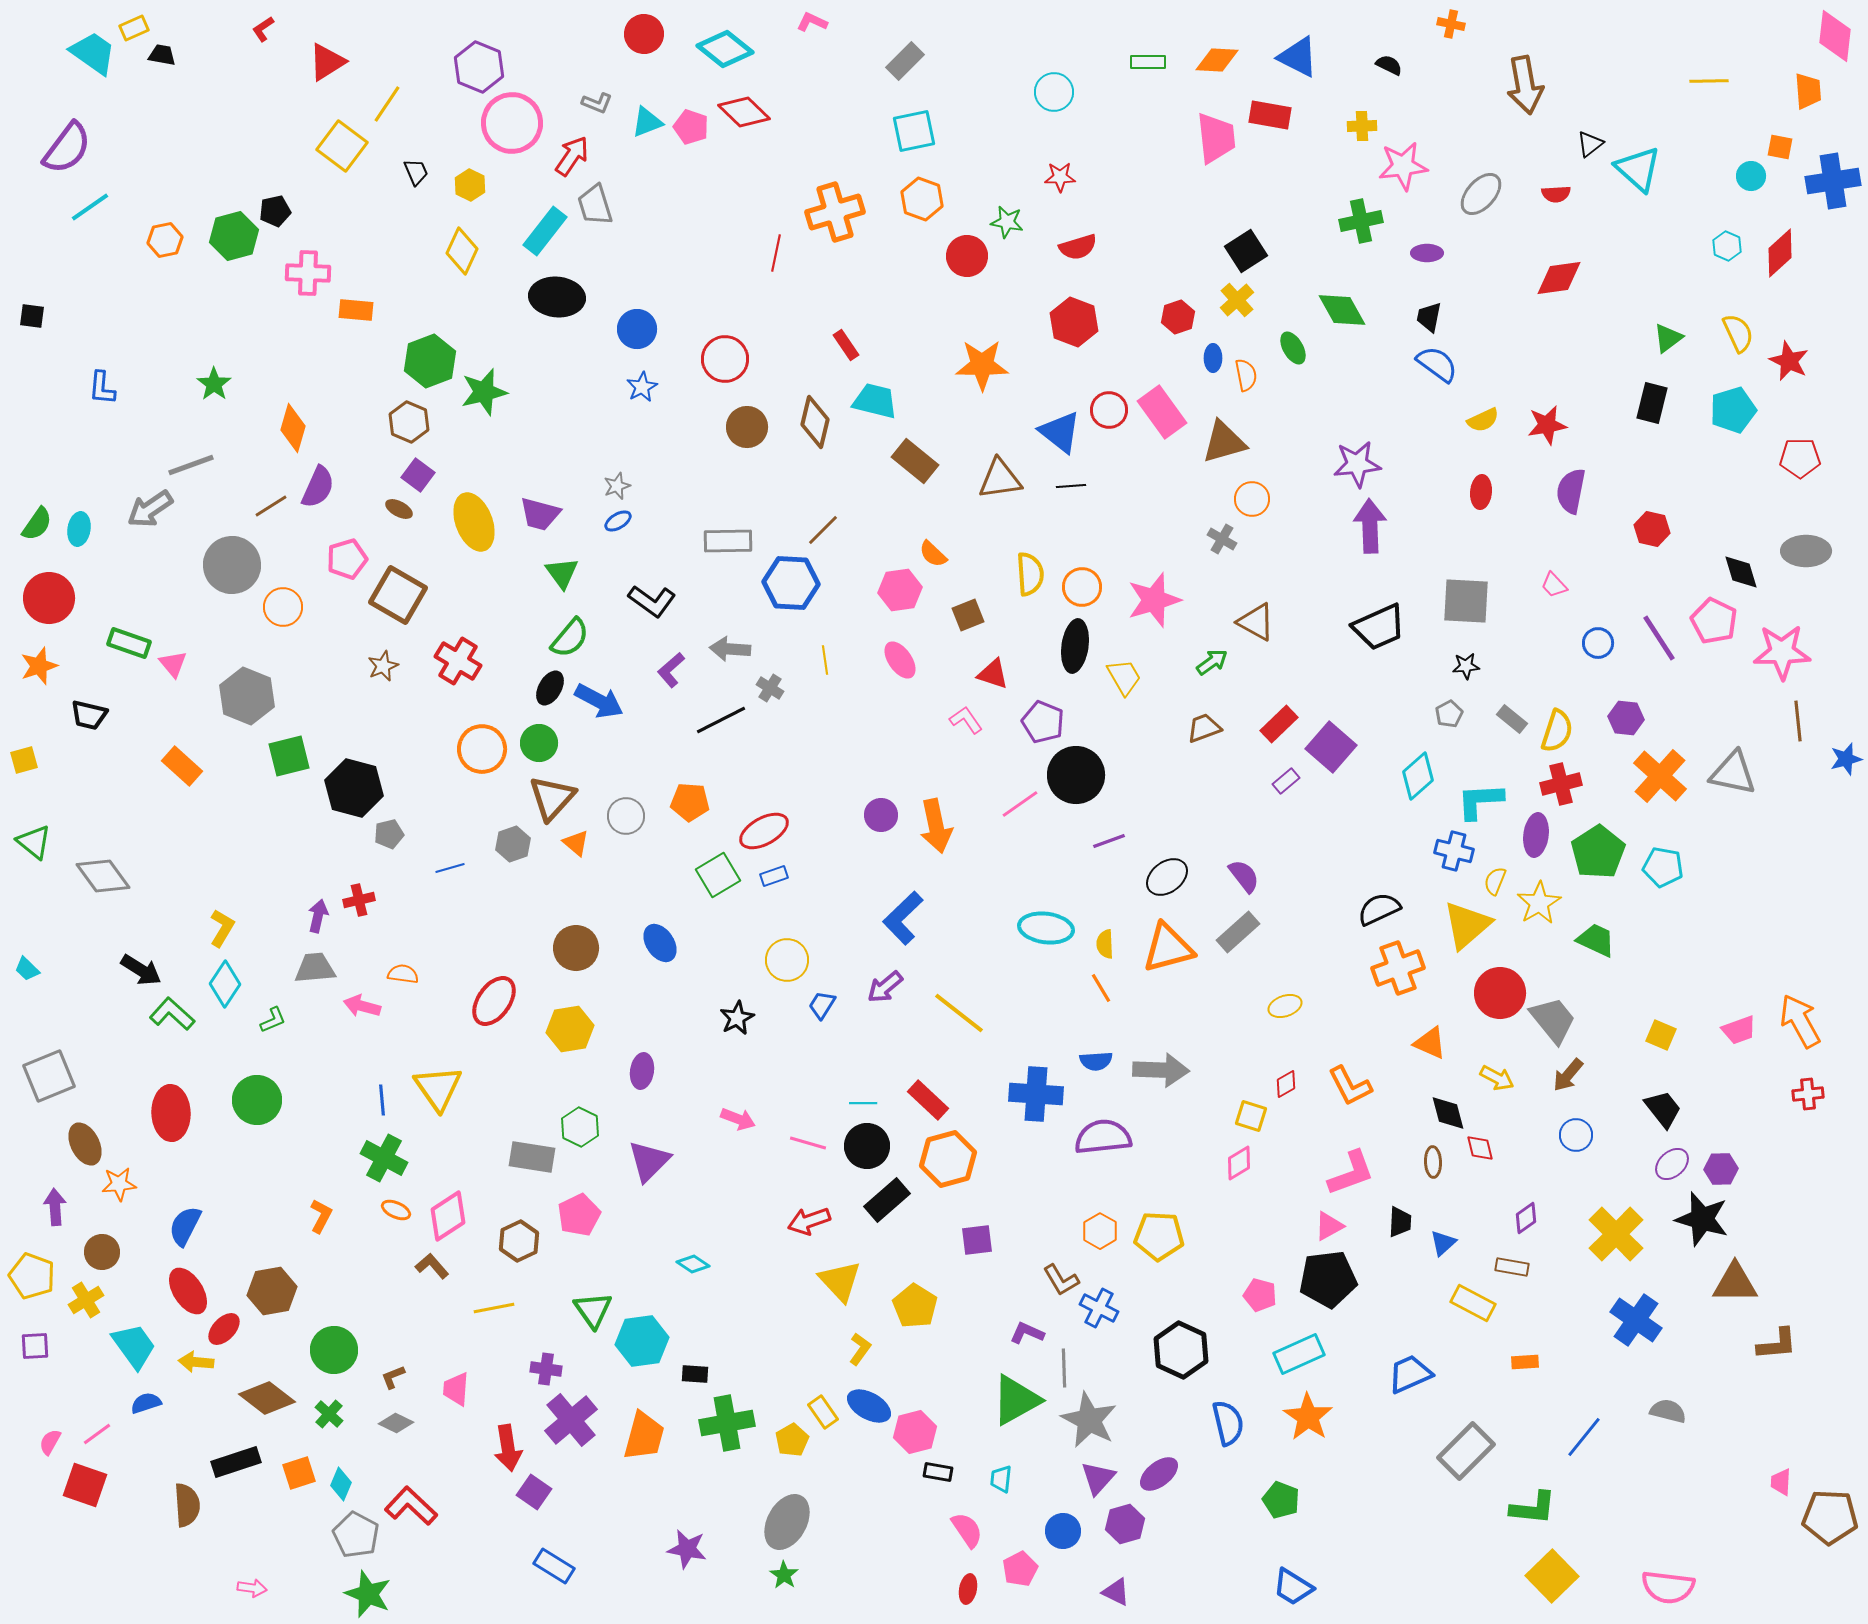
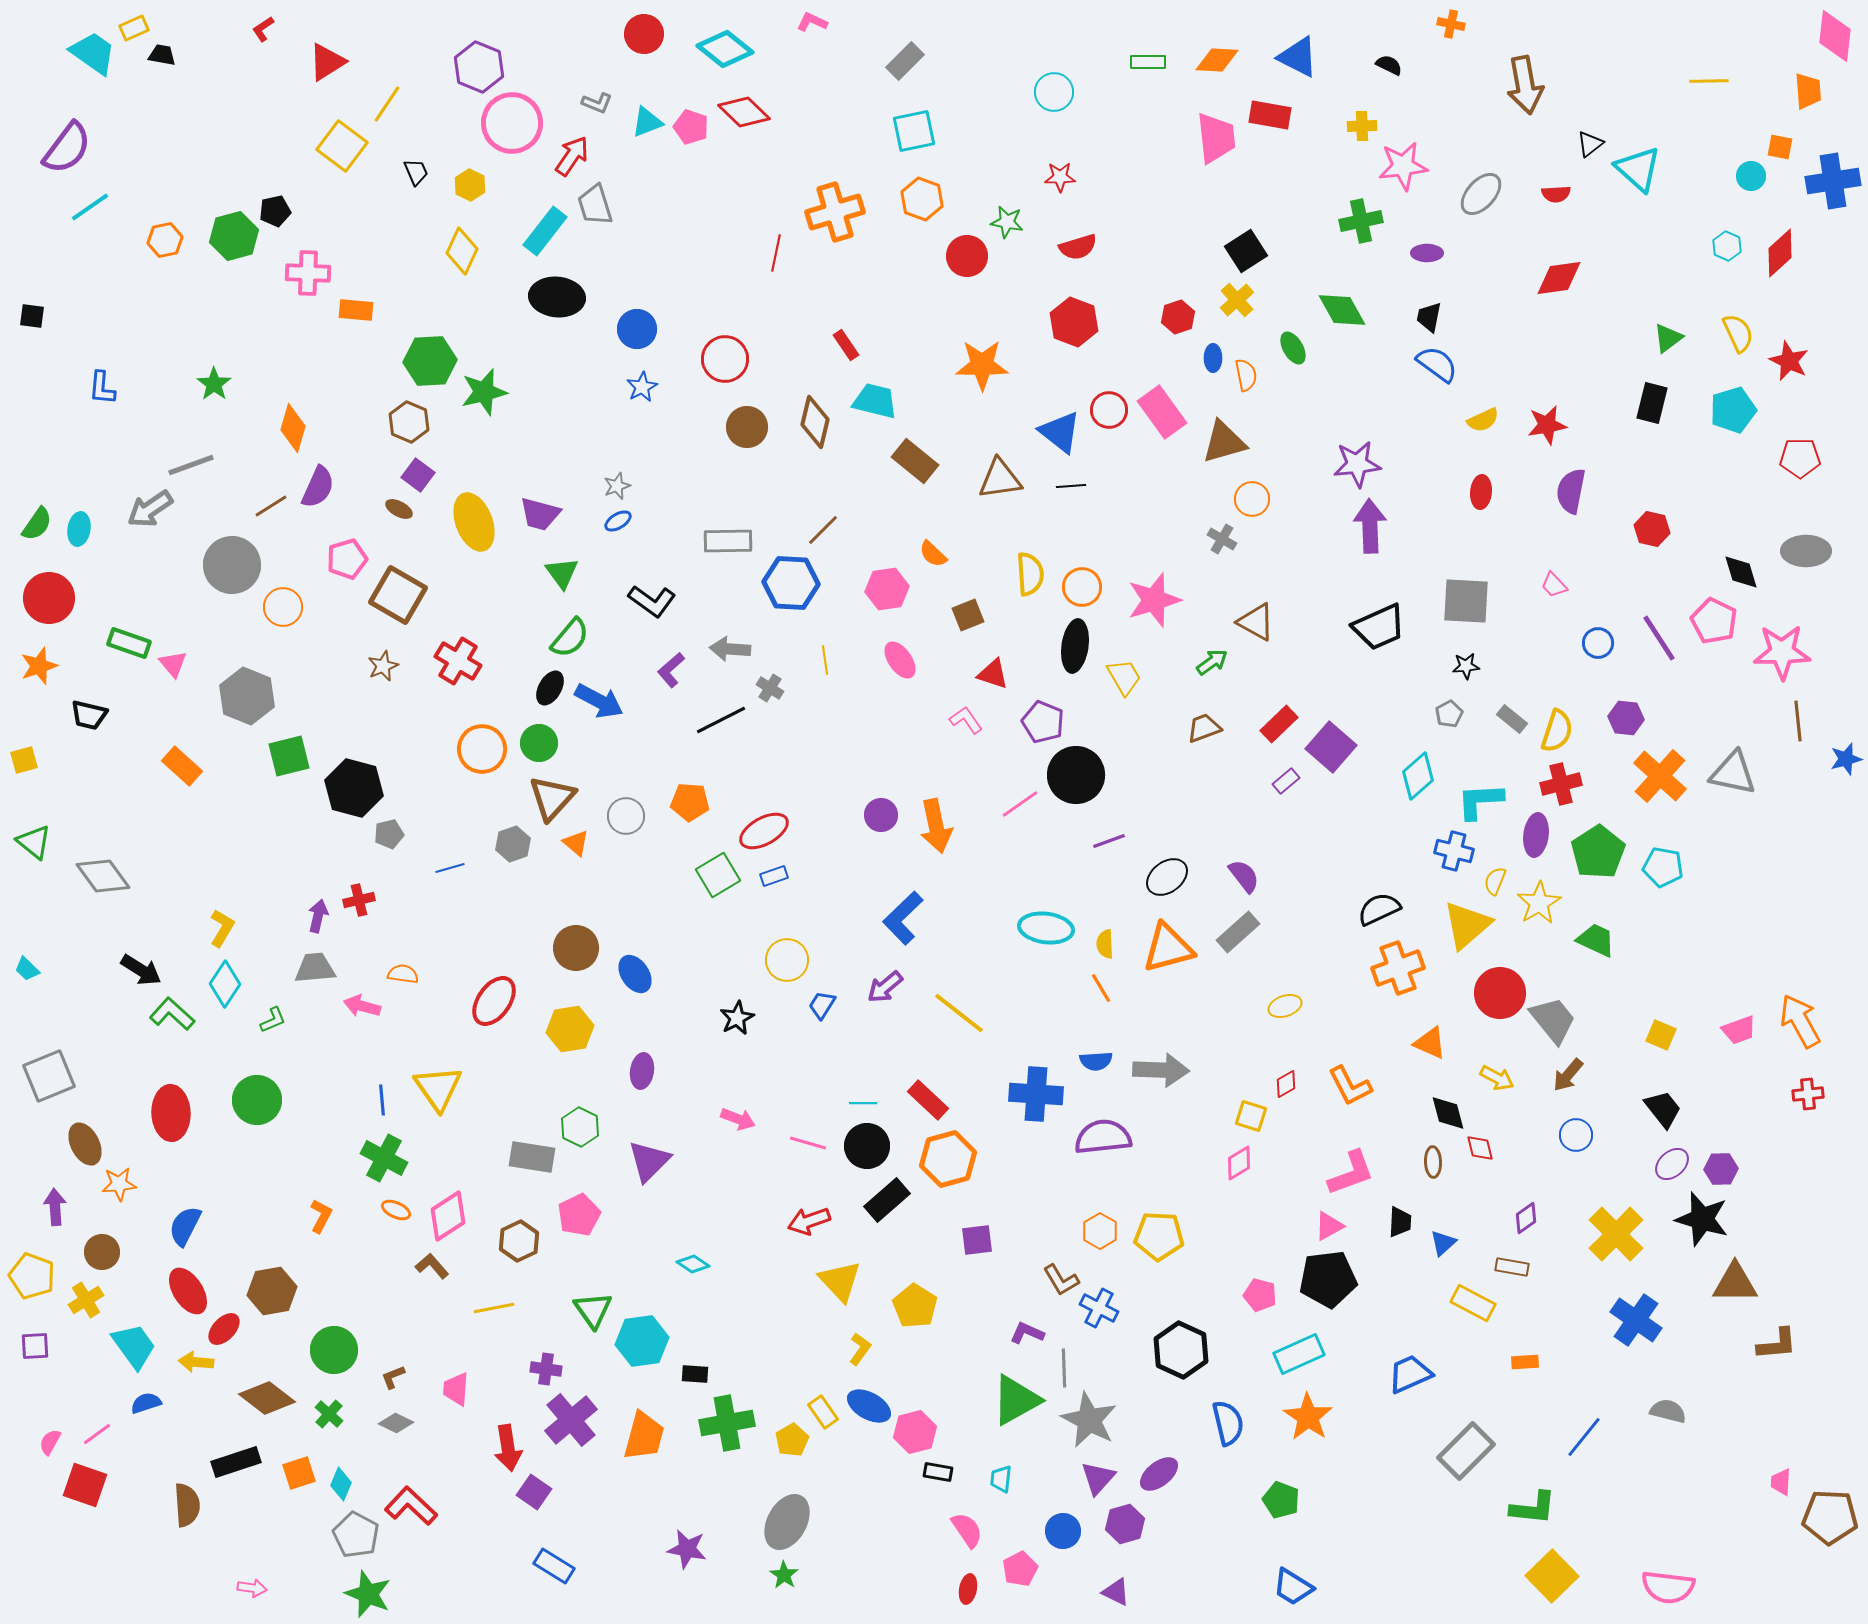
green hexagon at (430, 361): rotated 18 degrees clockwise
pink hexagon at (900, 590): moved 13 px left, 1 px up
blue ellipse at (660, 943): moved 25 px left, 31 px down
